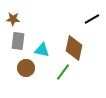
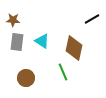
brown star: moved 1 px down
gray rectangle: moved 1 px left, 1 px down
cyan triangle: moved 9 px up; rotated 21 degrees clockwise
brown circle: moved 10 px down
green line: rotated 60 degrees counterclockwise
